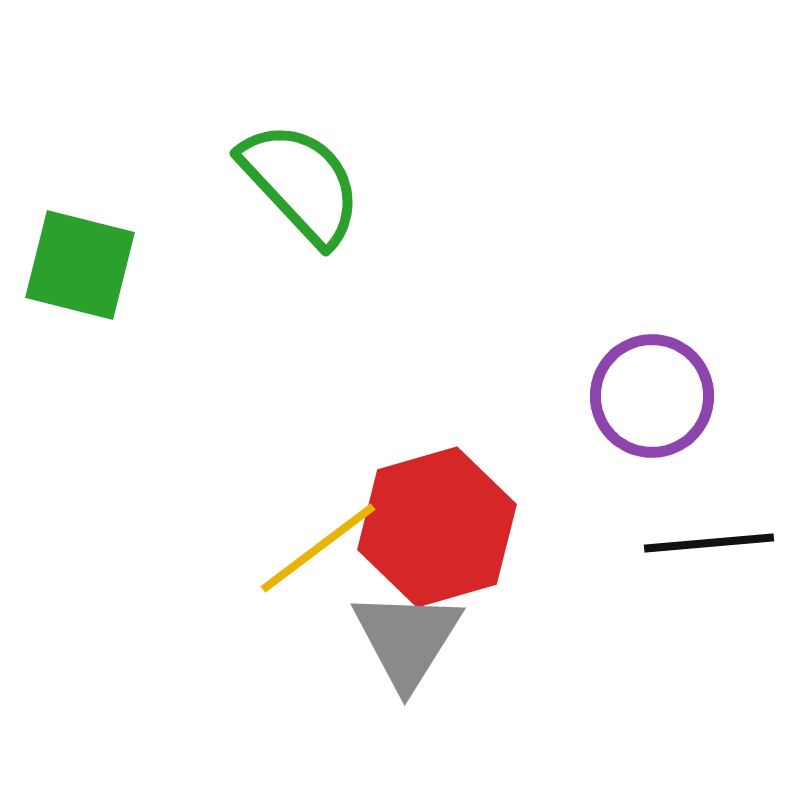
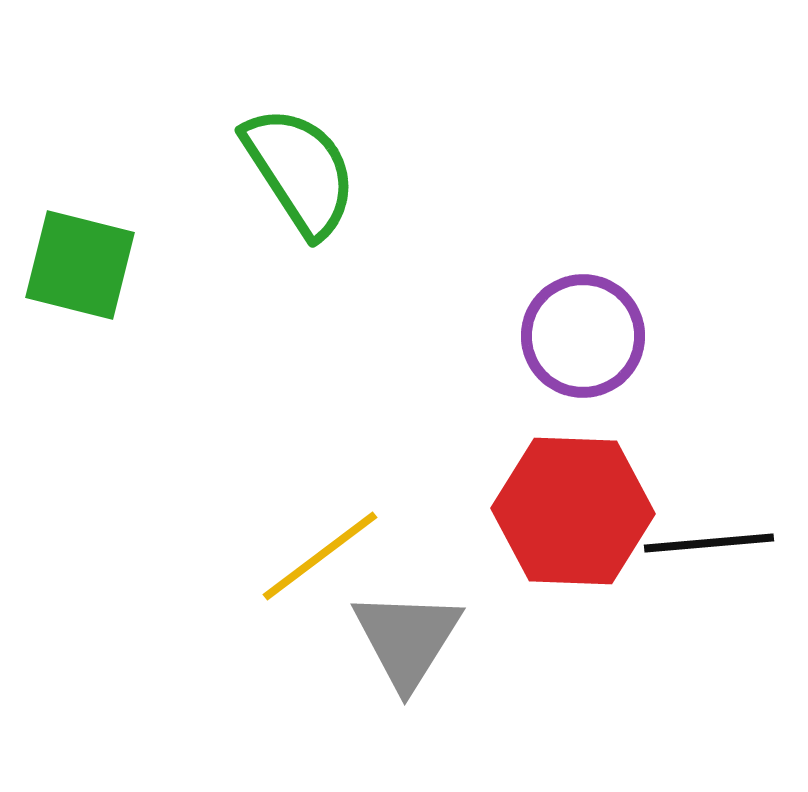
green semicircle: moved 1 px left, 12 px up; rotated 10 degrees clockwise
purple circle: moved 69 px left, 60 px up
red hexagon: moved 136 px right, 16 px up; rotated 18 degrees clockwise
yellow line: moved 2 px right, 8 px down
